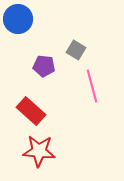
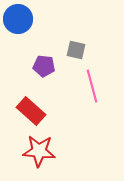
gray square: rotated 18 degrees counterclockwise
